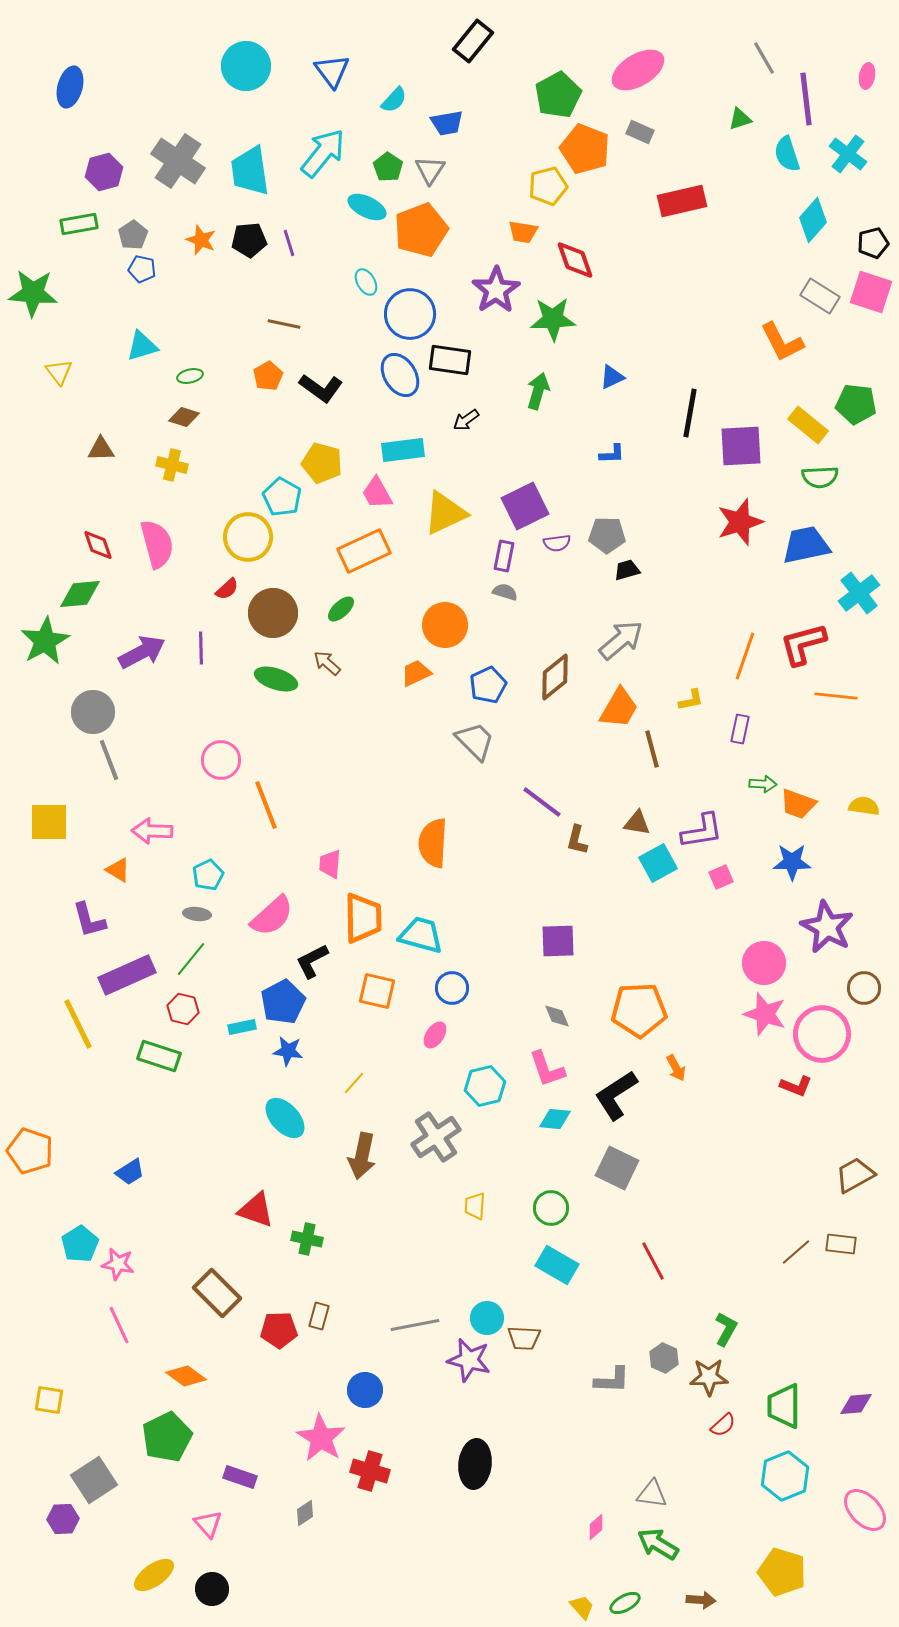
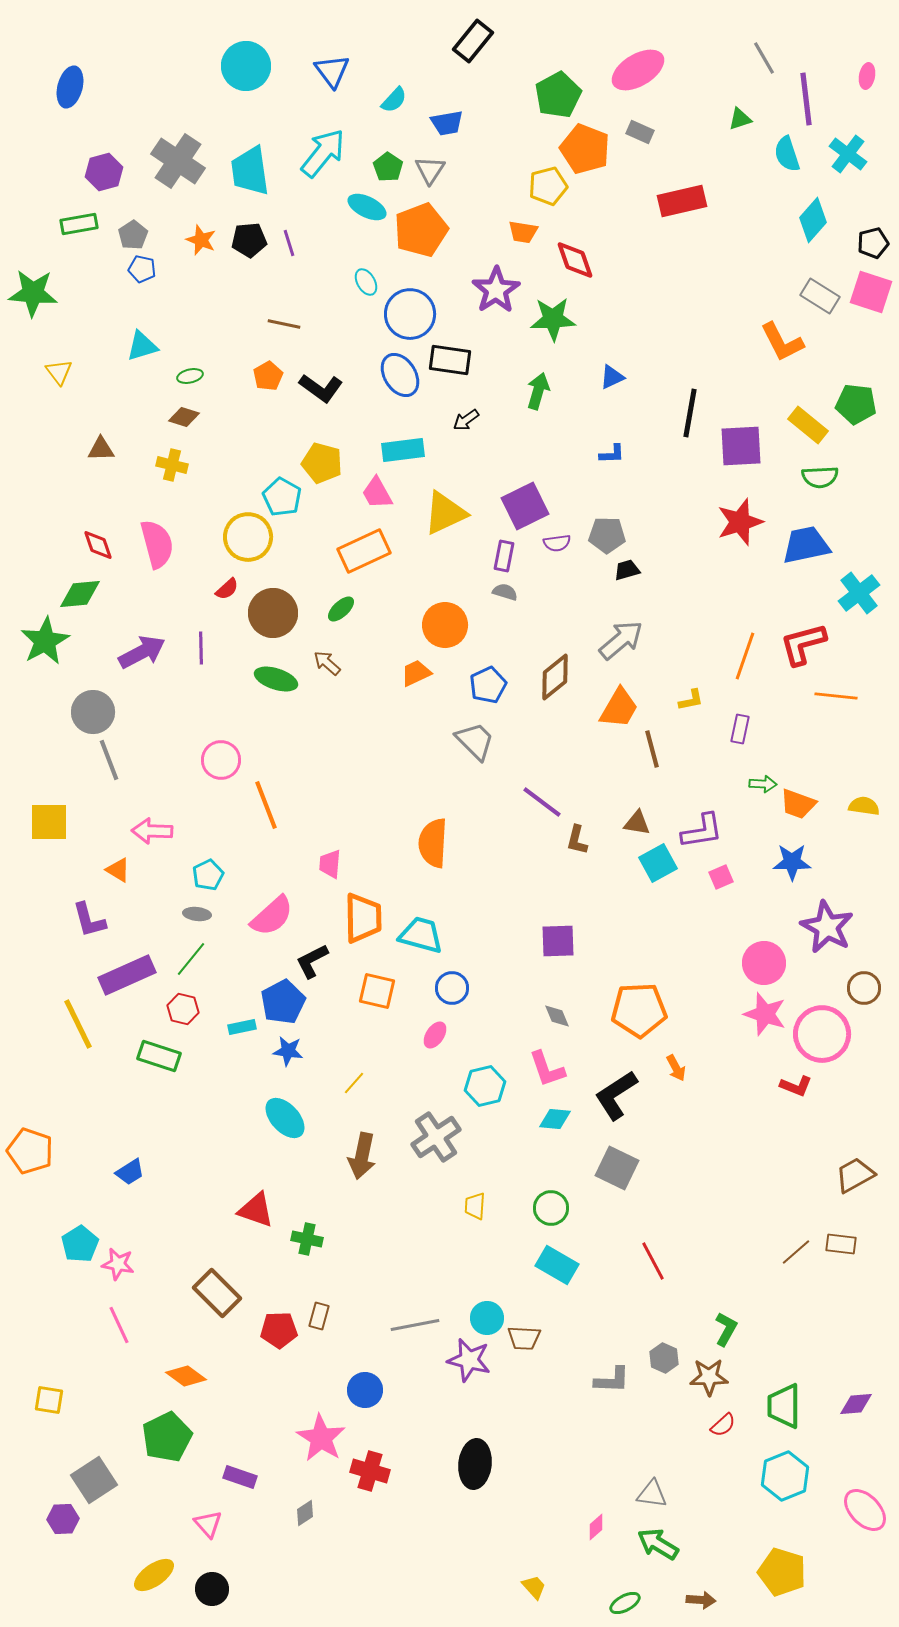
yellow trapezoid at (582, 1607): moved 48 px left, 20 px up
